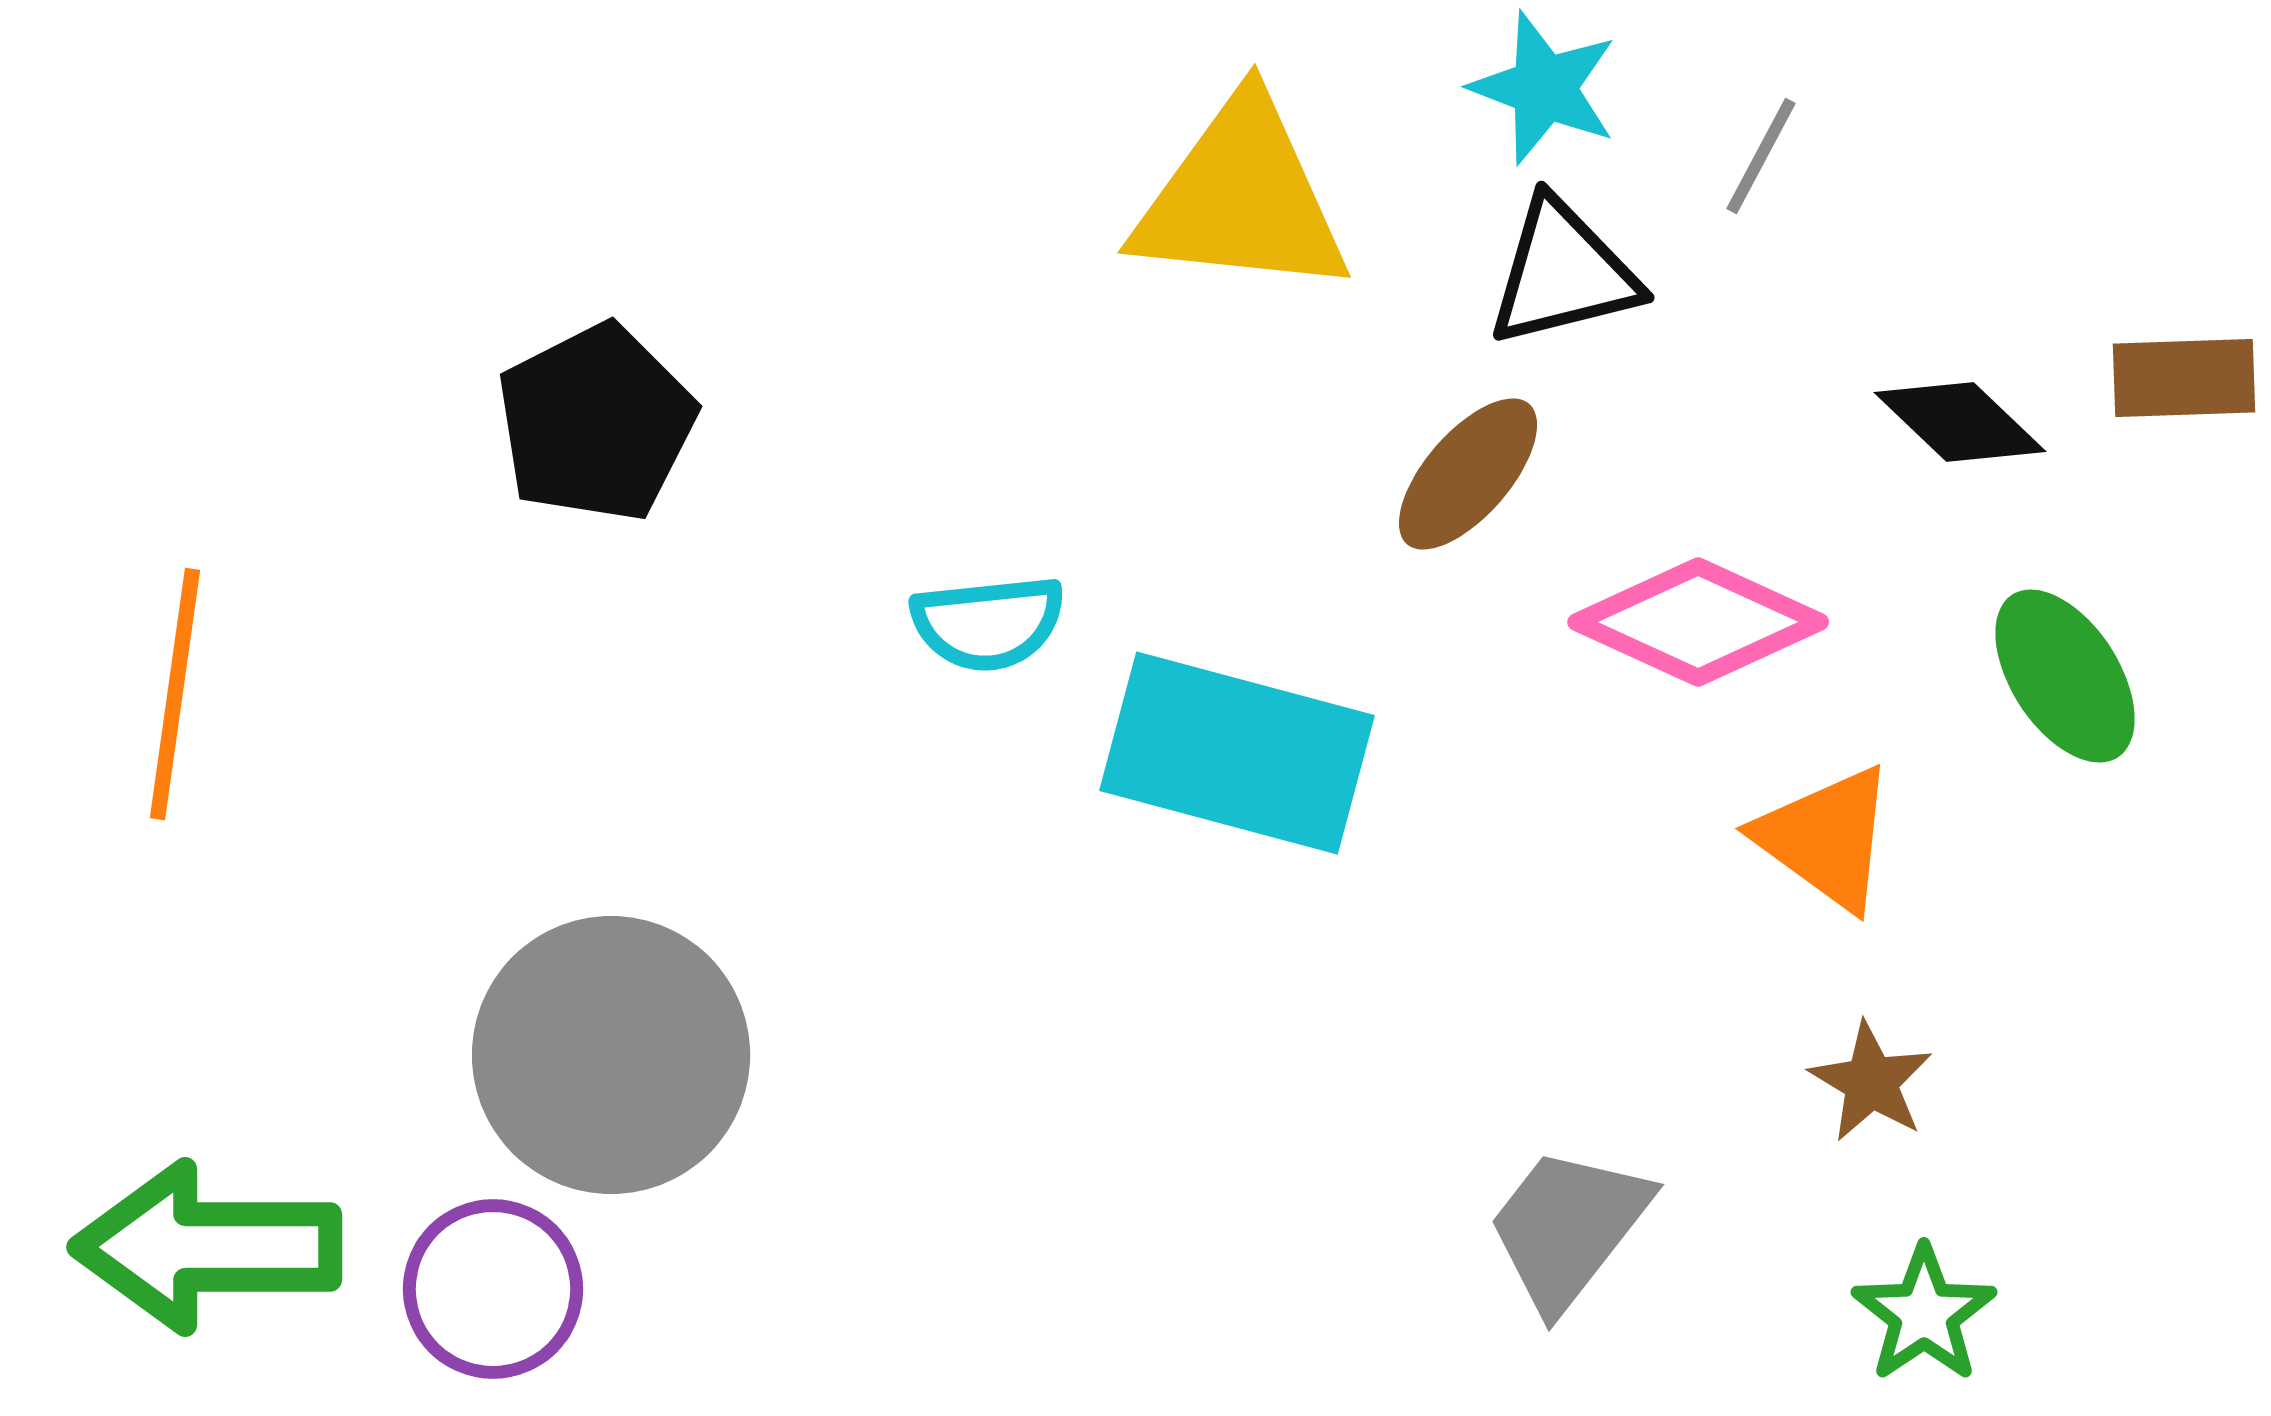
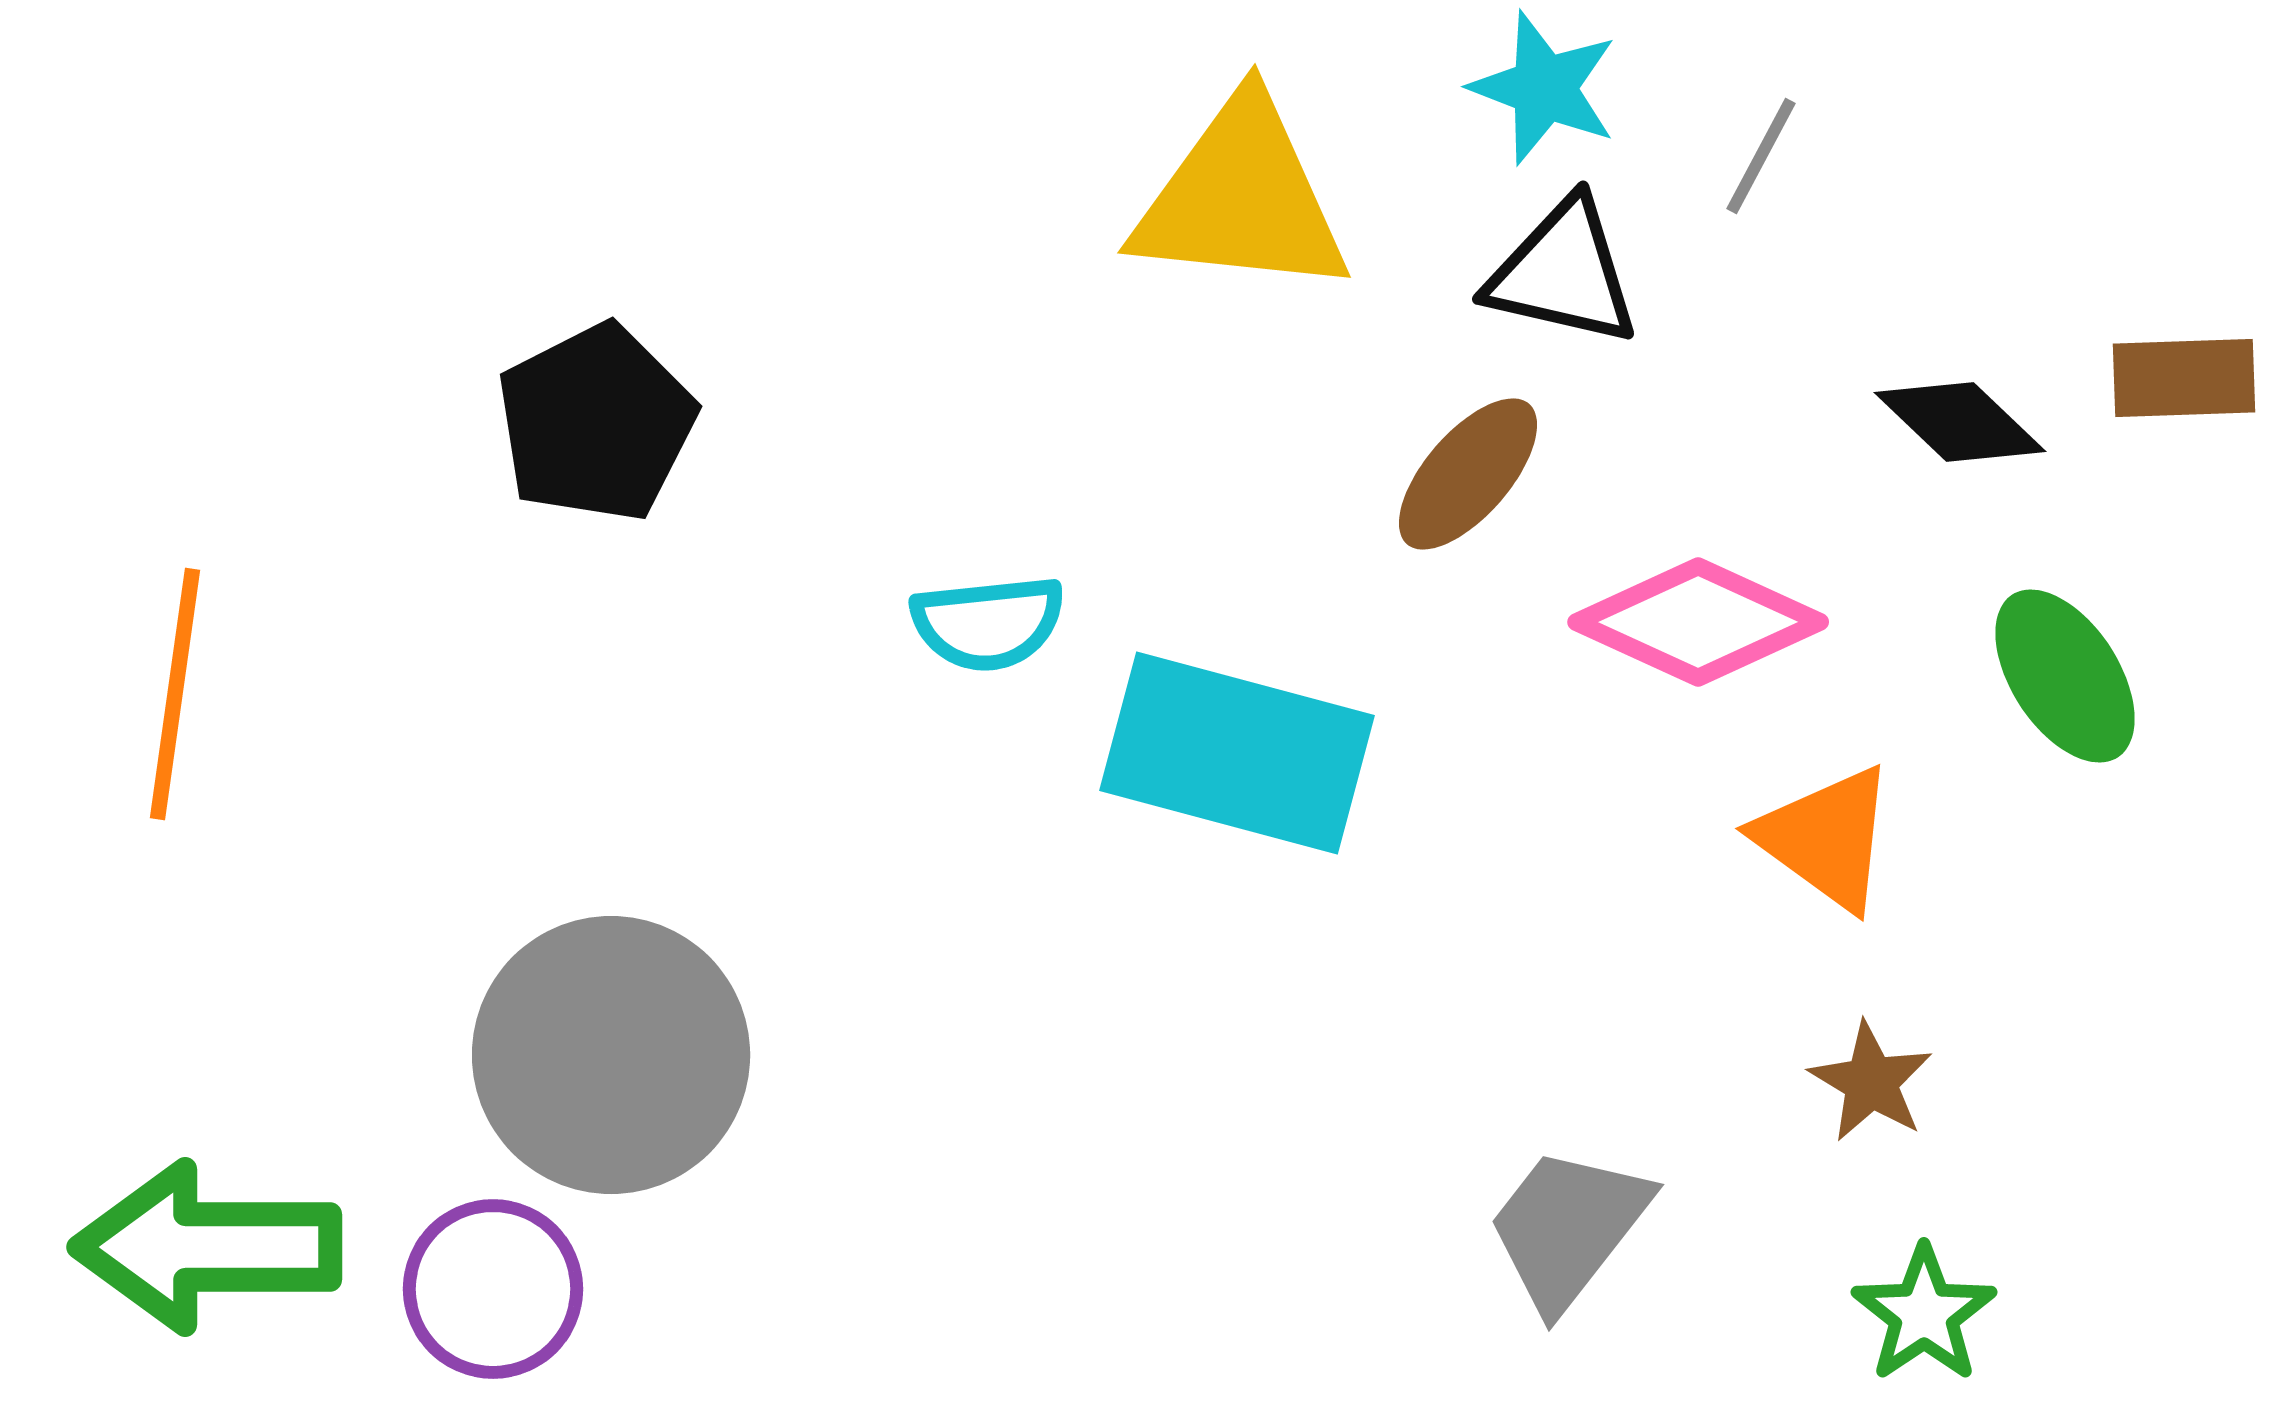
black triangle: rotated 27 degrees clockwise
